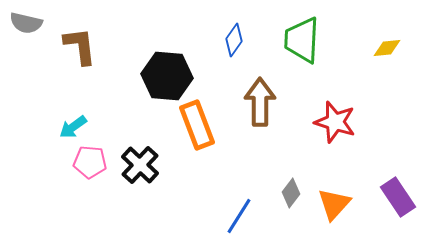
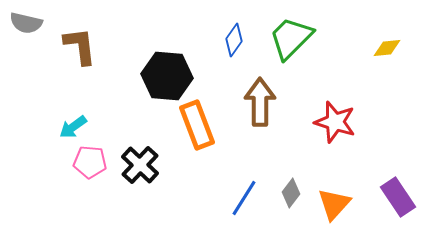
green trapezoid: moved 11 px left, 2 px up; rotated 42 degrees clockwise
blue line: moved 5 px right, 18 px up
